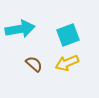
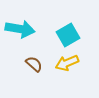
cyan arrow: rotated 20 degrees clockwise
cyan square: rotated 10 degrees counterclockwise
